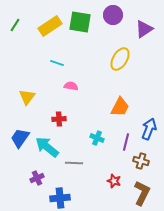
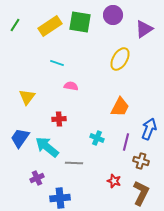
brown L-shape: moved 1 px left
